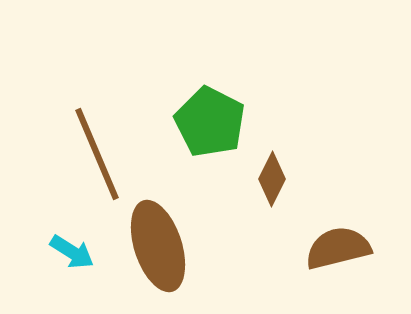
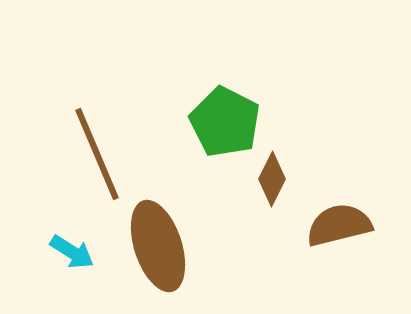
green pentagon: moved 15 px right
brown semicircle: moved 1 px right, 23 px up
